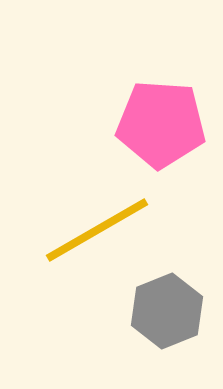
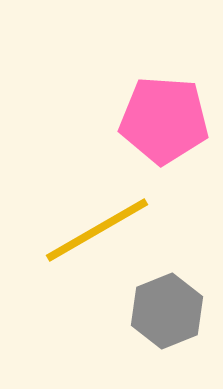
pink pentagon: moved 3 px right, 4 px up
